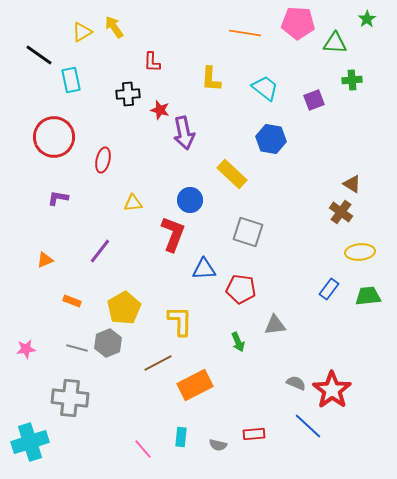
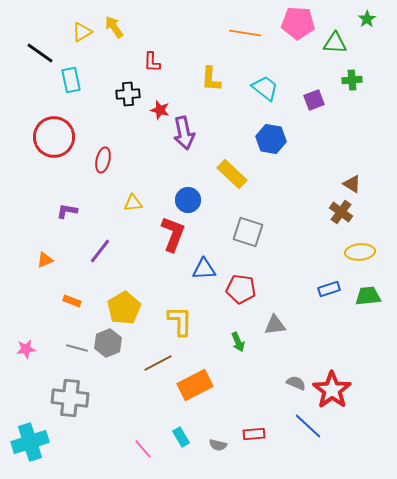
black line at (39, 55): moved 1 px right, 2 px up
purple L-shape at (58, 198): moved 9 px right, 13 px down
blue circle at (190, 200): moved 2 px left
blue rectangle at (329, 289): rotated 35 degrees clockwise
cyan rectangle at (181, 437): rotated 36 degrees counterclockwise
